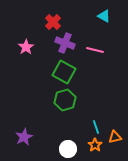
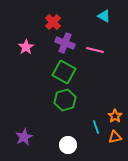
orange star: moved 20 px right, 29 px up
white circle: moved 4 px up
